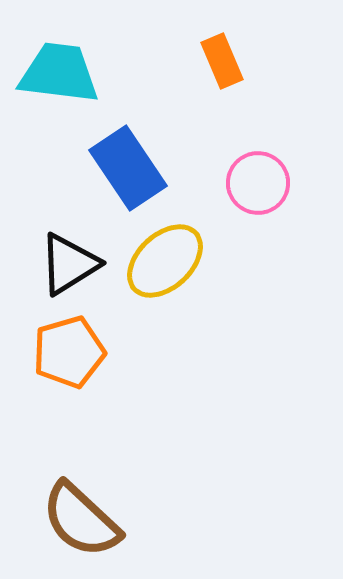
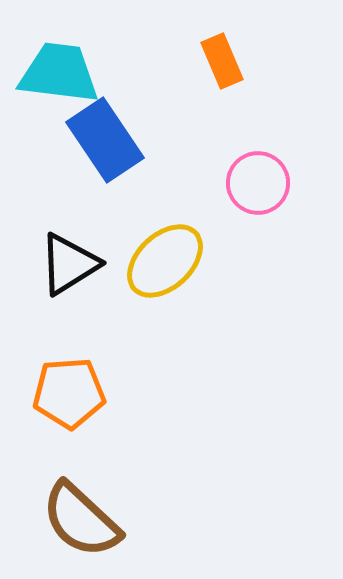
blue rectangle: moved 23 px left, 28 px up
orange pentagon: moved 41 px down; rotated 12 degrees clockwise
